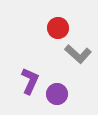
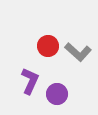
red circle: moved 10 px left, 18 px down
gray L-shape: moved 2 px up
